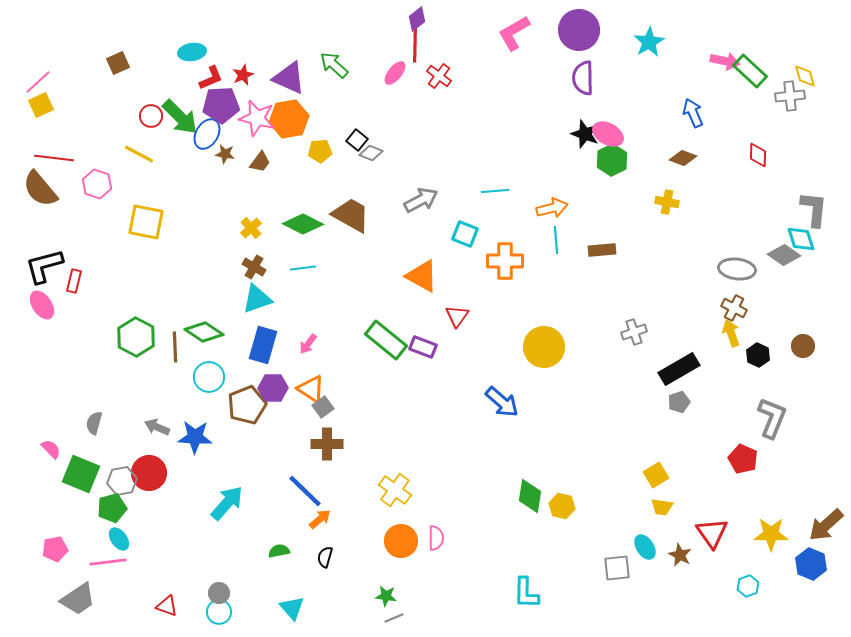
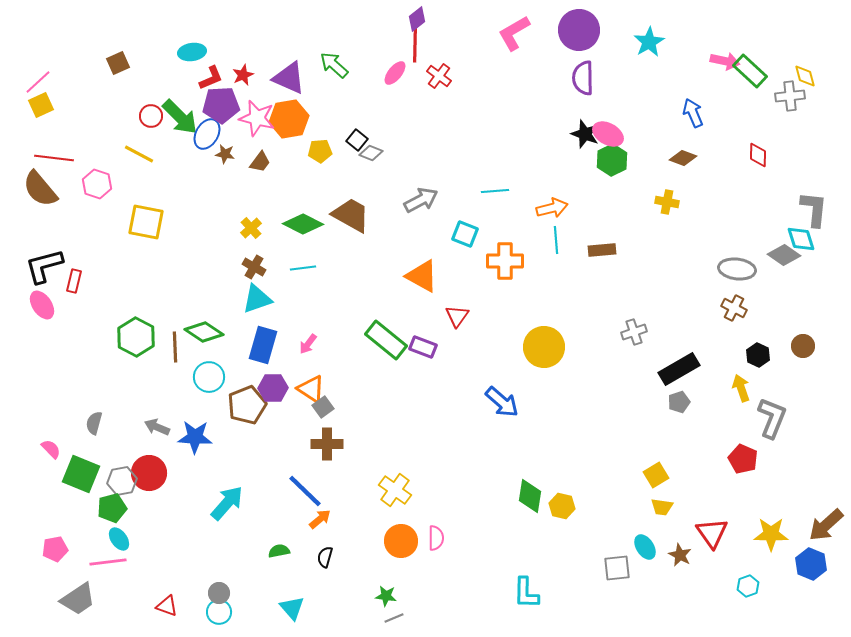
yellow arrow at (731, 333): moved 10 px right, 55 px down
